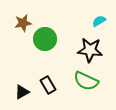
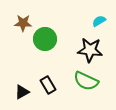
brown star: rotated 12 degrees clockwise
